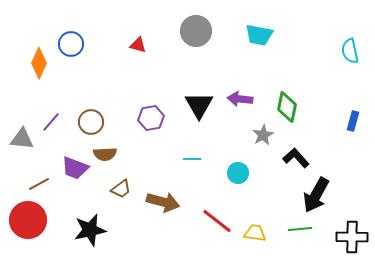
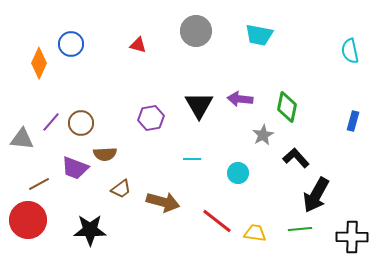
brown circle: moved 10 px left, 1 px down
black star: rotated 12 degrees clockwise
